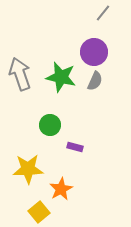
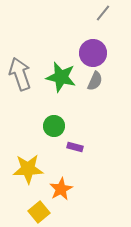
purple circle: moved 1 px left, 1 px down
green circle: moved 4 px right, 1 px down
